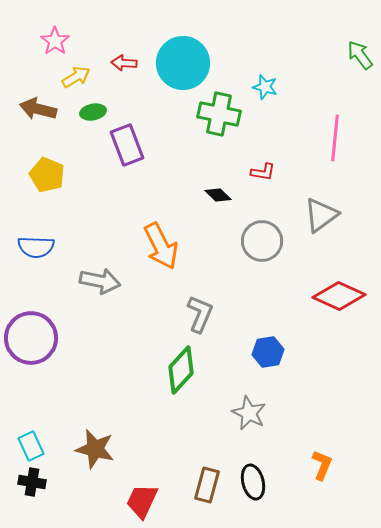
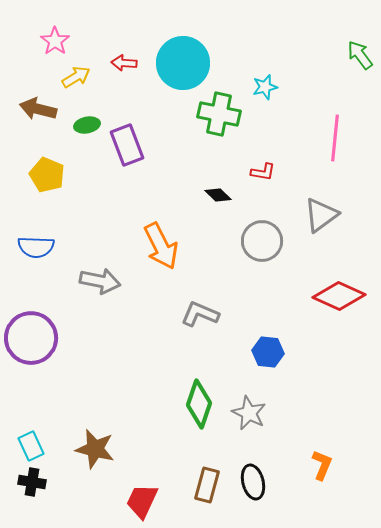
cyan star: rotated 30 degrees counterclockwise
green ellipse: moved 6 px left, 13 px down
gray L-shape: rotated 90 degrees counterclockwise
blue hexagon: rotated 16 degrees clockwise
green diamond: moved 18 px right, 34 px down; rotated 24 degrees counterclockwise
